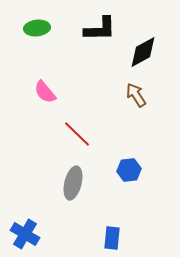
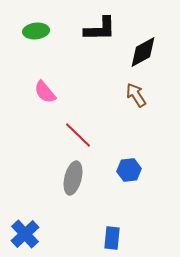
green ellipse: moved 1 px left, 3 px down
red line: moved 1 px right, 1 px down
gray ellipse: moved 5 px up
blue cross: rotated 16 degrees clockwise
